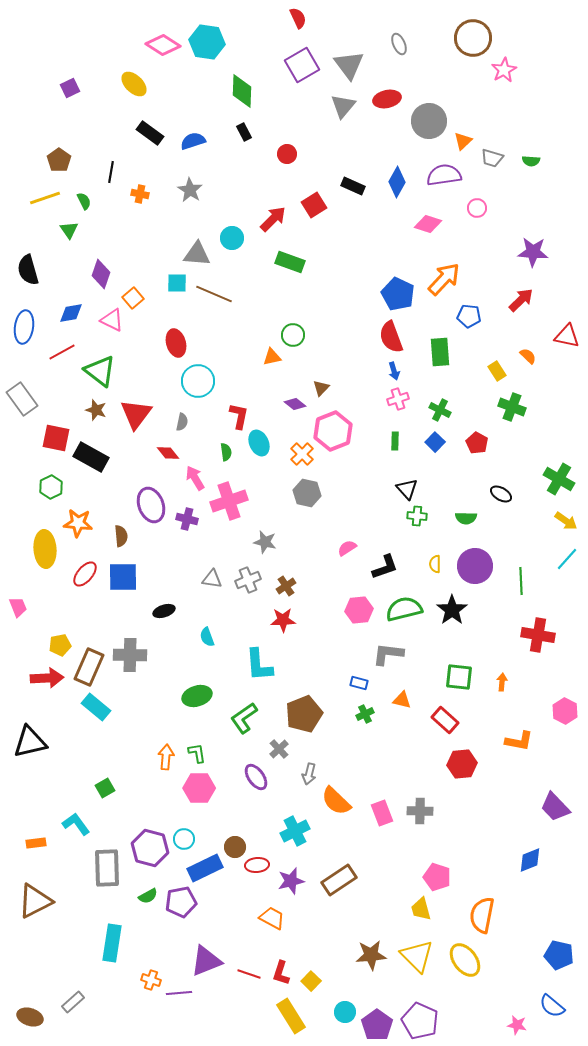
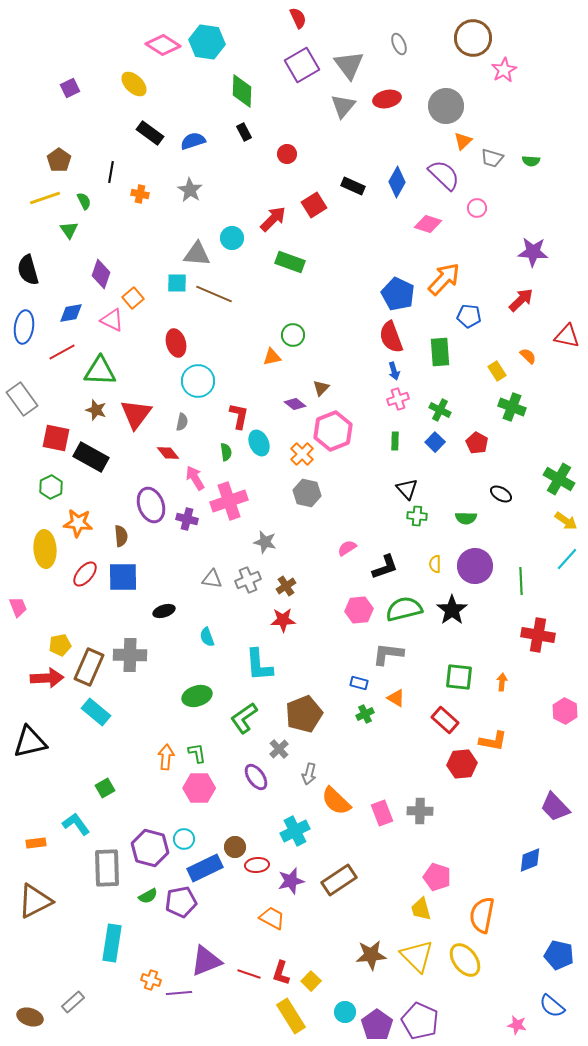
gray circle at (429, 121): moved 17 px right, 15 px up
purple semicircle at (444, 175): rotated 52 degrees clockwise
green triangle at (100, 371): rotated 36 degrees counterclockwise
orange triangle at (402, 700): moved 6 px left, 2 px up; rotated 18 degrees clockwise
cyan rectangle at (96, 707): moved 5 px down
orange L-shape at (519, 741): moved 26 px left
